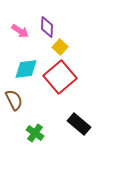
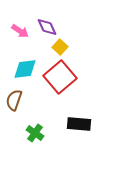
purple diamond: rotated 25 degrees counterclockwise
cyan diamond: moved 1 px left
brown semicircle: rotated 135 degrees counterclockwise
black rectangle: rotated 35 degrees counterclockwise
